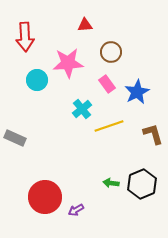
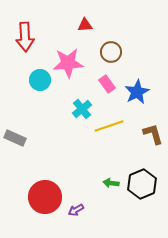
cyan circle: moved 3 px right
